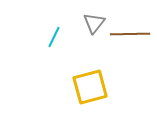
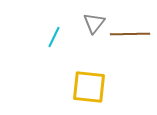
yellow square: moved 1 px left; rotated 21 degrees clockwise
